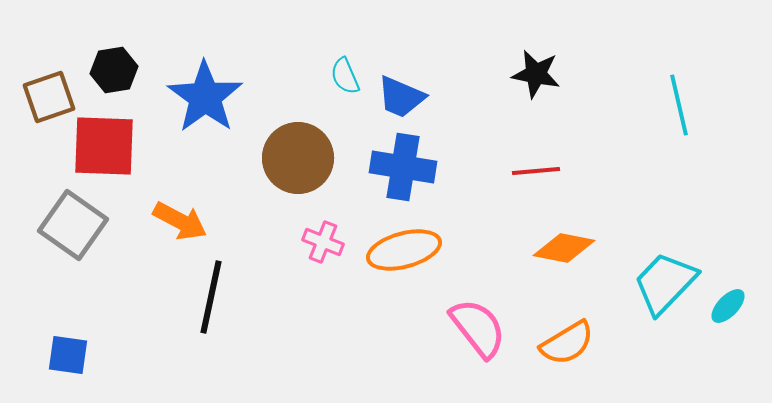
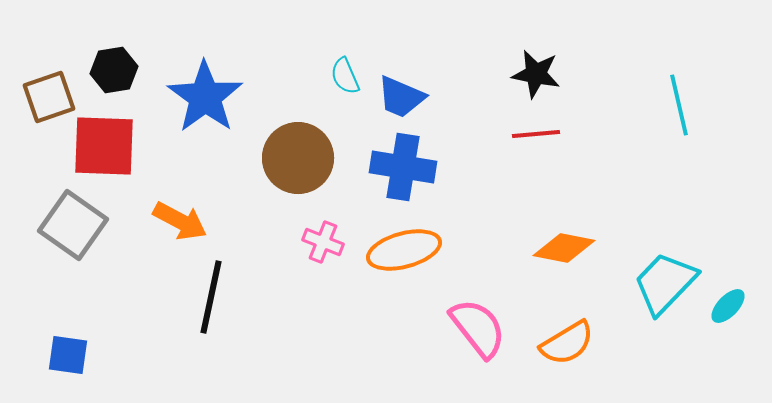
red line: moved 37 px up
